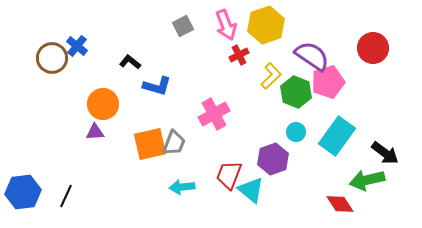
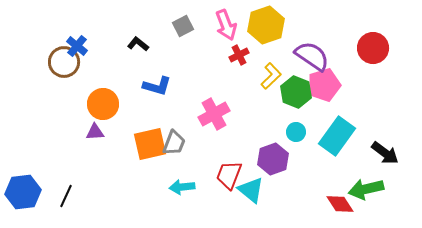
brown circle: moved 12 px right, 4 px down
black L-shape: moved 8 px right, 18 px up
pink pentagon: moved 4 px left, 3 px down
green arrow: moved 1 px left, 9 px down
